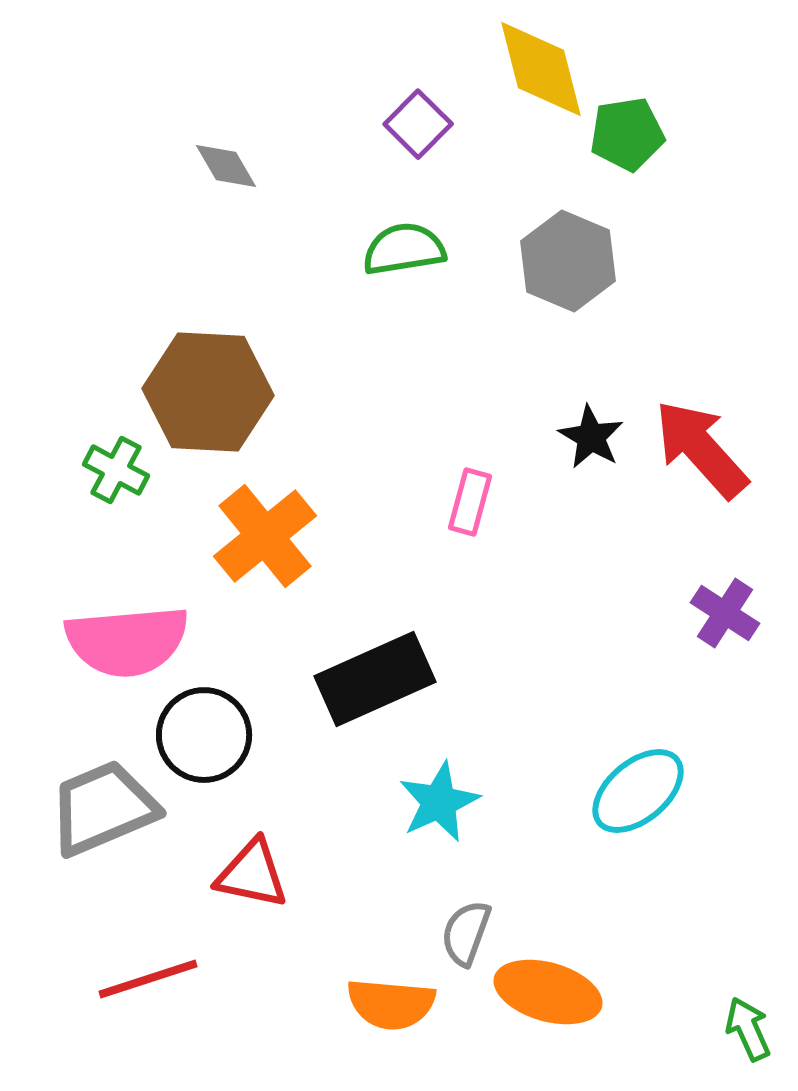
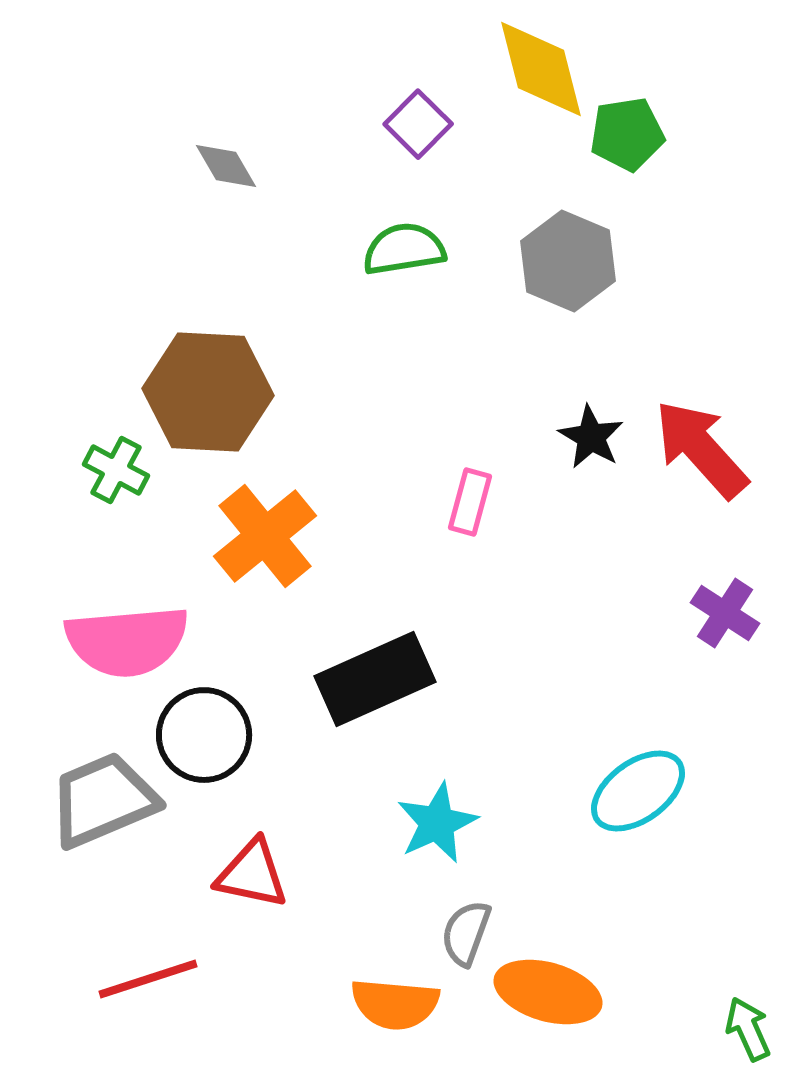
cyan ellipse: rotated 4 degrees clockwise
cyan star: moved 2 px left, 21 px down
gray trapezoid: moved 8 px up
orange semicircle: moved 4 px right
